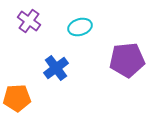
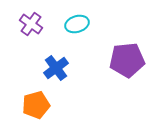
purple cross: moved 2 px right, 3 px down
cyan ellipse: moved 3 px left, 3 px up
orange pentagon: moved 19 px right, 7 px down; rotated 12 degrees counterclockwise
